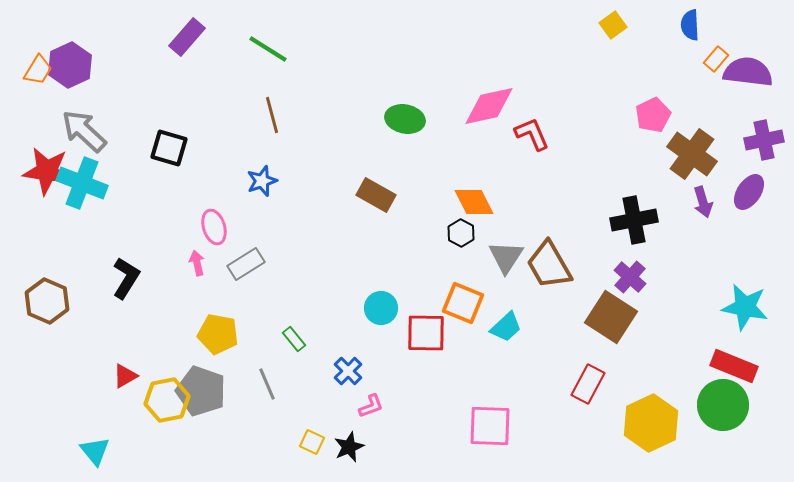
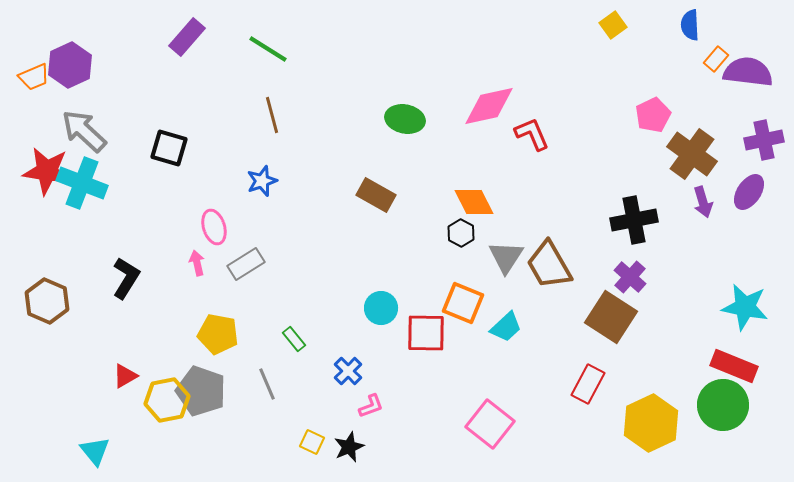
orange trapezoid at (38, 70): moved 4 px left, 7 px down; rotated 36 degrees clockwise
pink square at (490, 426): moved 2 px up; rotated 36 degrees clockwise
